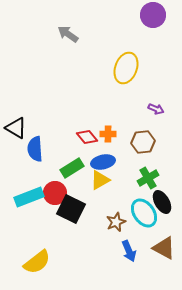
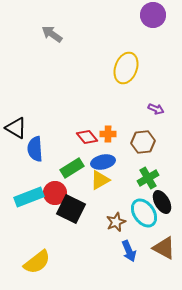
gray arrow: moved 16 px left
